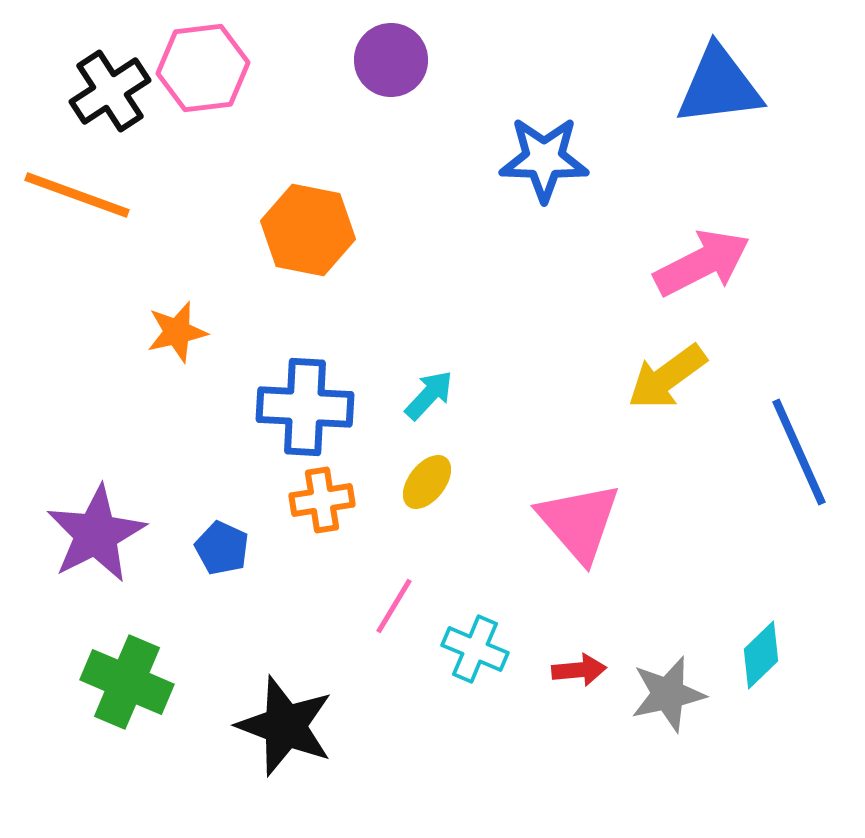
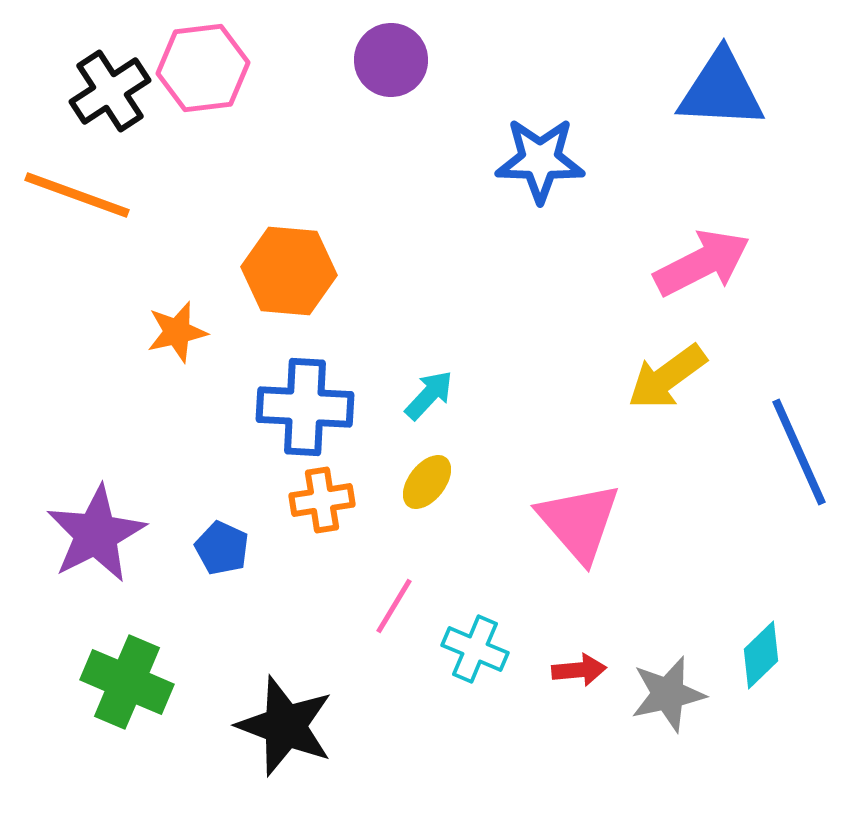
blue triangle: moved 2 px right, 4 px down; rotated 10 degrees clockwise
blue star: moved 4 px left, 1 px down
orange hexagon: moved 19 px left, 41 px down; rotated 6 degrees counterclockwise
